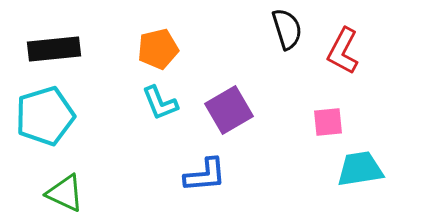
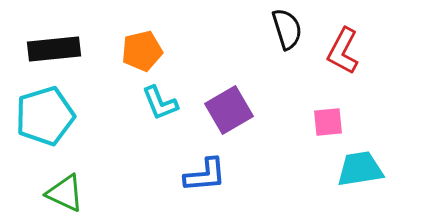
orange pentagon: moved 16 px left, 2 px down
